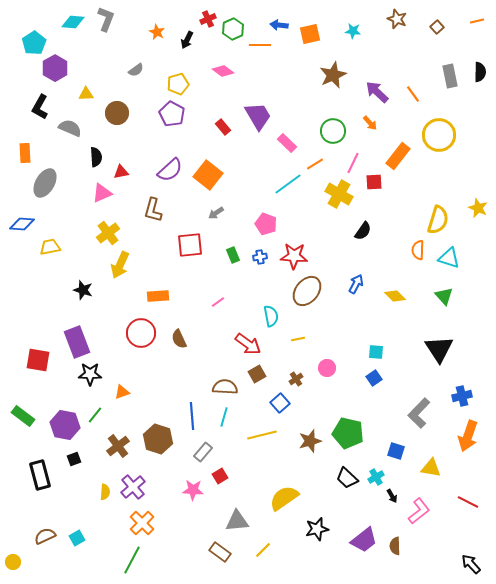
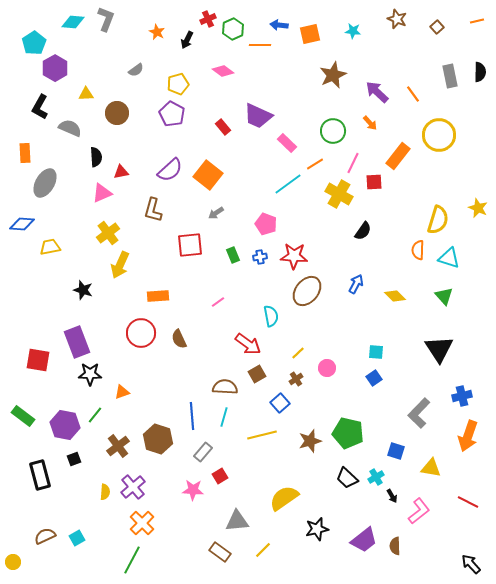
purple trapezoid at (258, 116): rotated 144 degrees clockwise
yellow line at (298, 339): moved 14 px down; rotated 32 degrees counterclockwise
